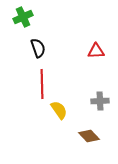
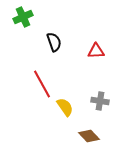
black semicircle: moved 16 px right, 6 px up
red line: rotated 28 degrees counterclockwise
gray cross: rotated 12 degrees clockwise
yellow semicircle: moved 6 px right, 3 px up
